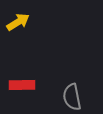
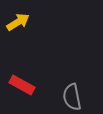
red rectangle: rotated 30 degrees clockwise
